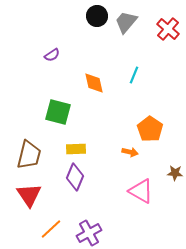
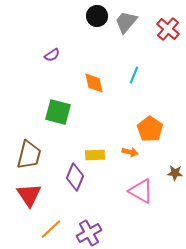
yellow rectangle: moved 19 px right, 6 px down
